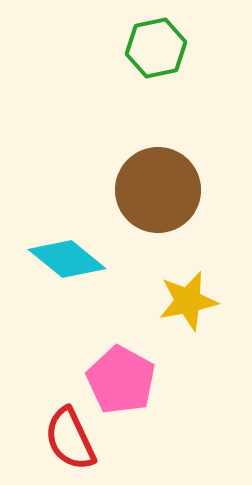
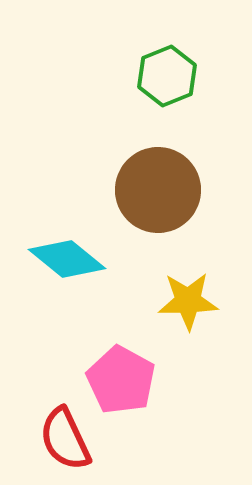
green hexagon: moved 11 px right, 28 px down; rotated 10 degrees counterclockwise
yellow star: rotated 10 degrees clockwise
red semicircle: moved 5 px left
